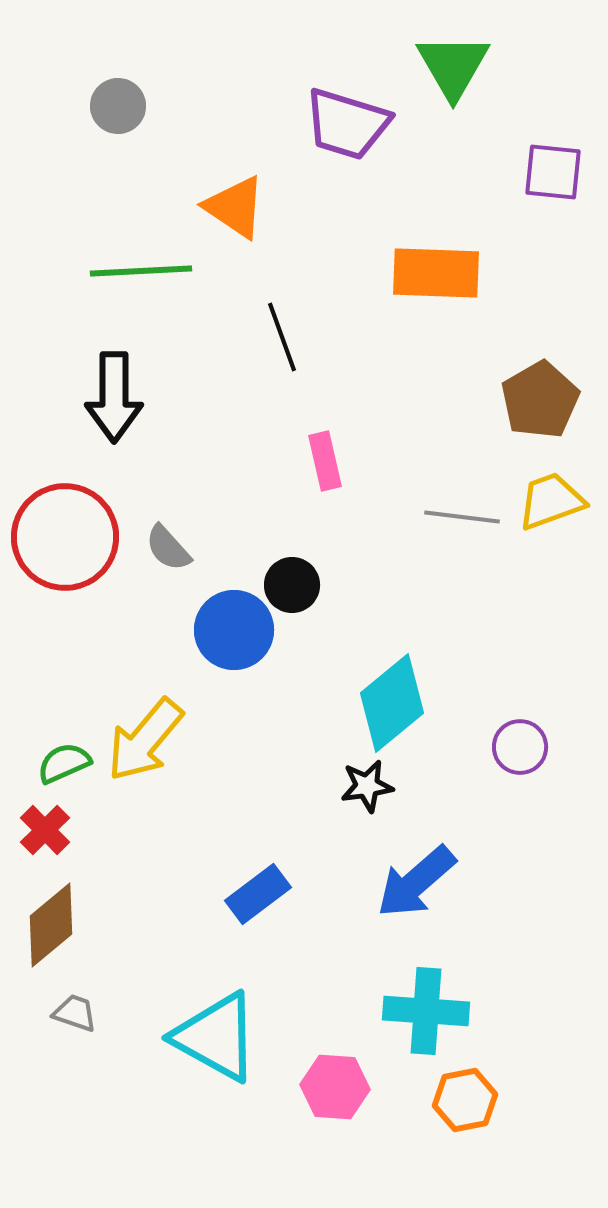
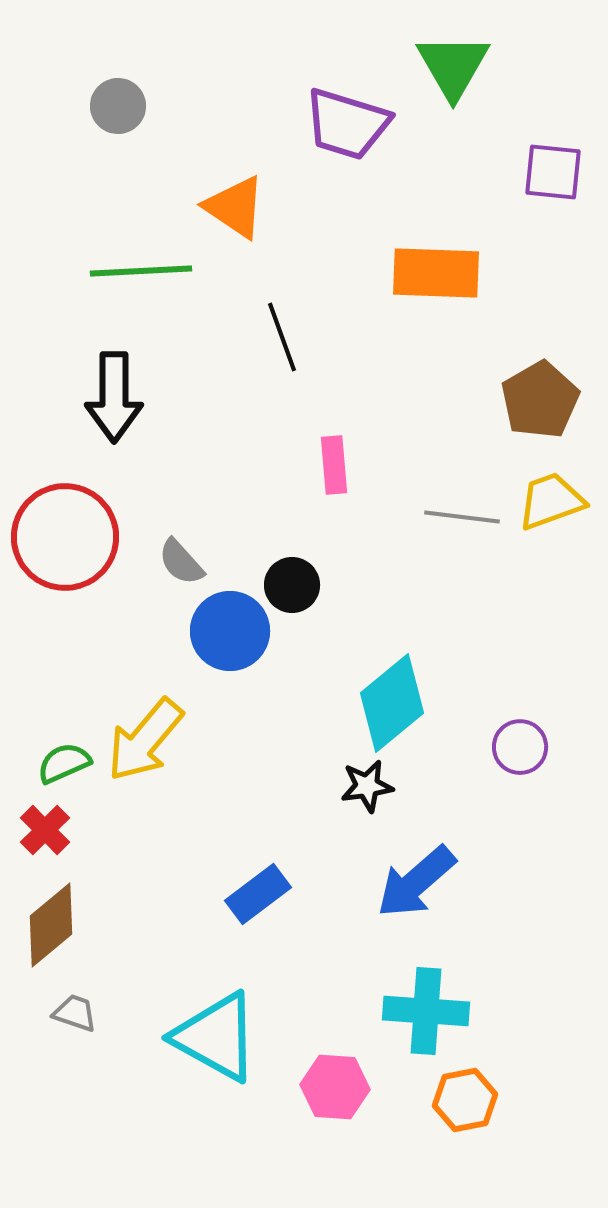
pink rectangle: moved 9 px right, 4 px down; rotated 8 degrees clockwise
gray semicircle: moved 13 px right, 14 px down
blue circle: moved 4 px left, 1 px down
